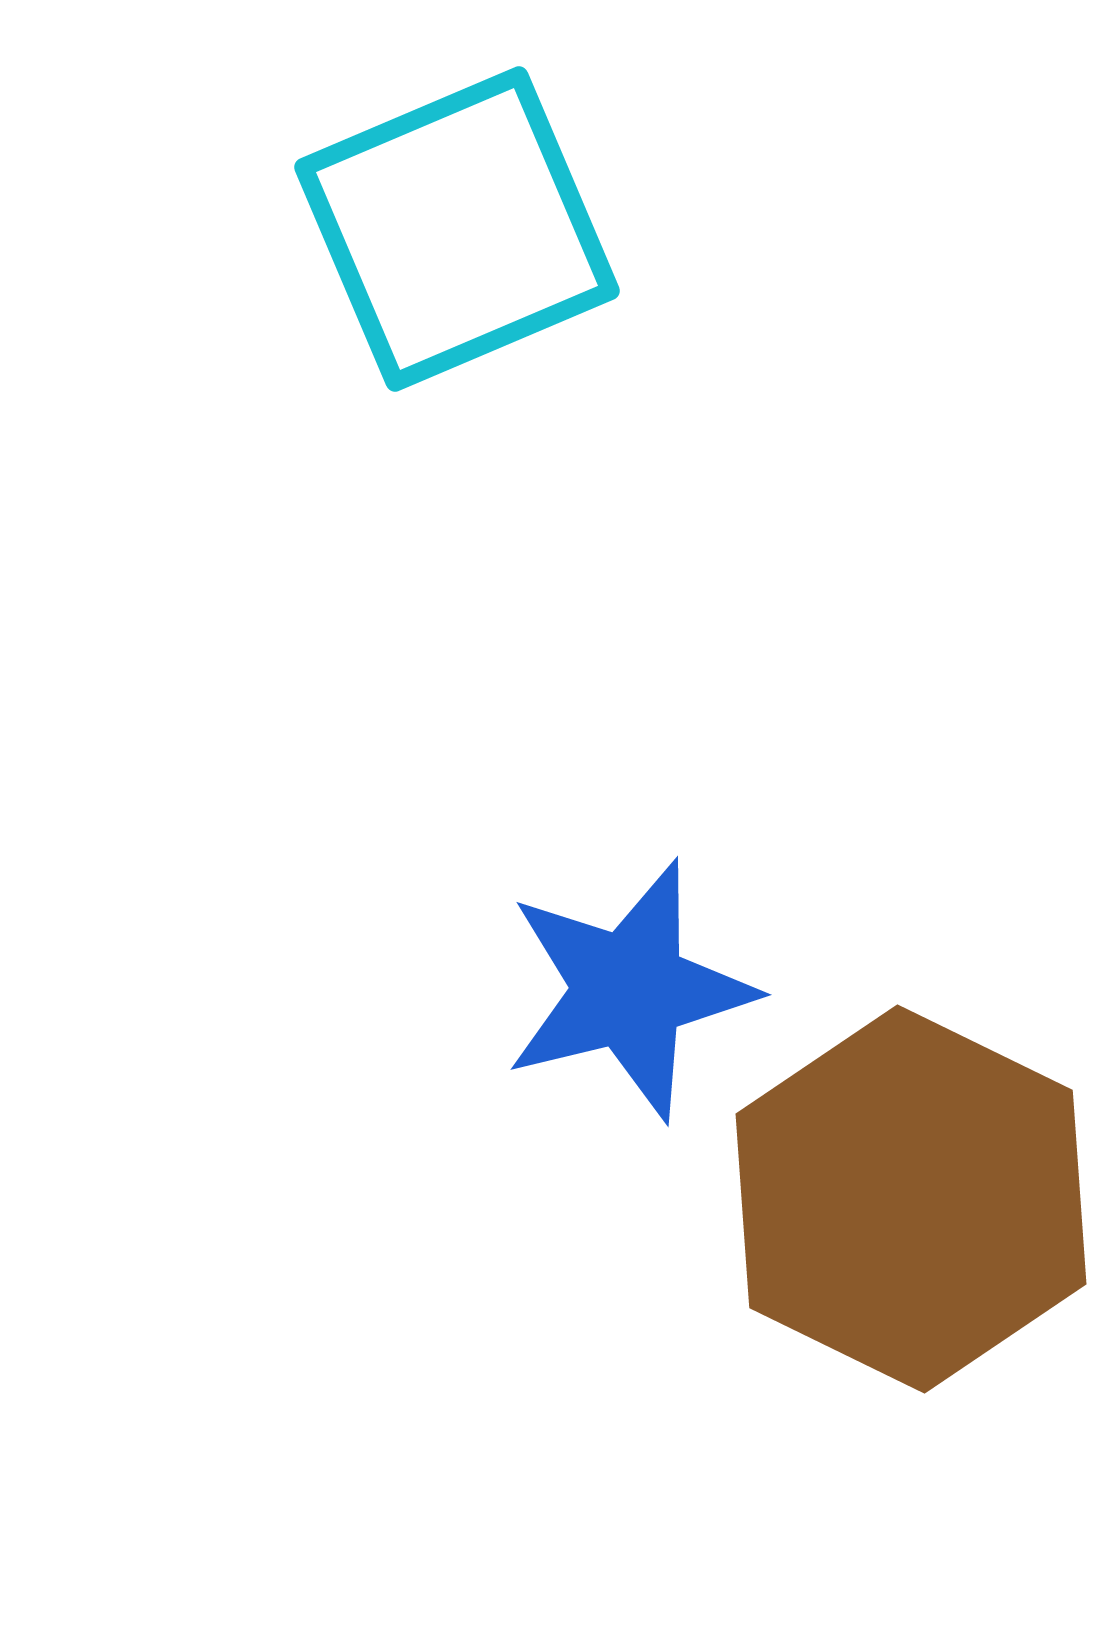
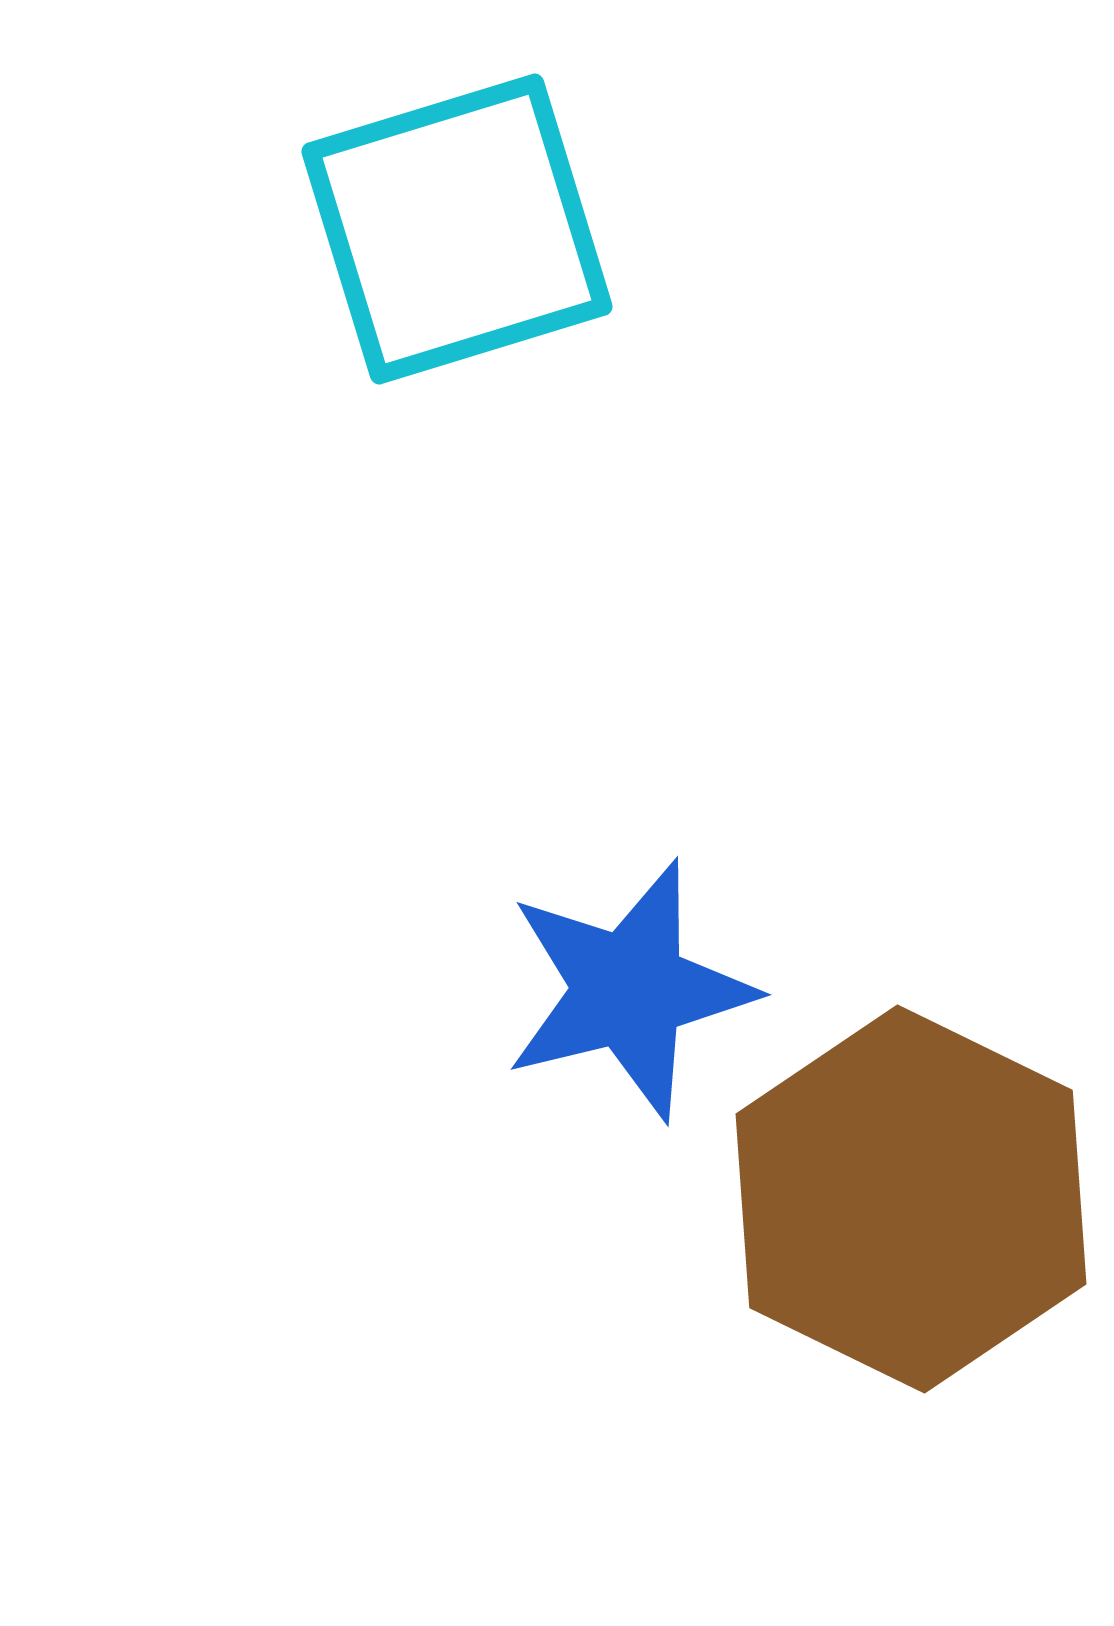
cyan square: rotated 6 degrees clockwise
